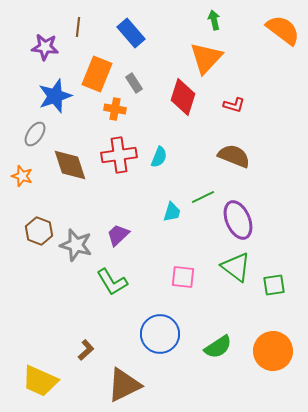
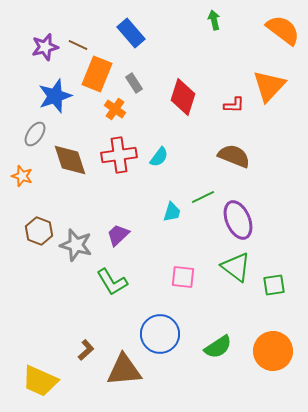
brown line: moved 18 px down; rotated 72 degrees counterclockwise
purple star: rotated 20 degrees counterclockwise
orange triangle: moved 63 px right, 28 px down
red L-shape: rotated 15 degrees counterclockwise
orange cross: rotated 25 degrees clockwise
cyan semicircle: rotated 15 degrees clockwise
brown diamond: moved 5 px up
brown triangle: moved 15 px up; rotated 21 degrees clockwise
